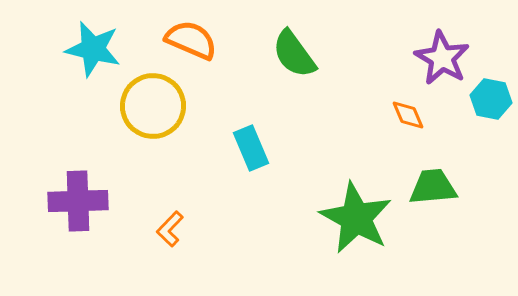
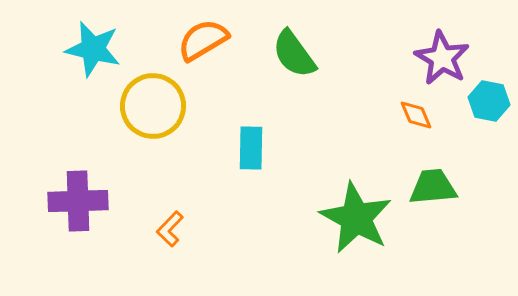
orange semicircle: moved 12 px right; rotated 54 degrees counterclockwise
cyan hexagon: moved 2 px left, 2 px down
orange diamond: moved 8 px right
cyan rectangle: rotated 24 degrees clockwise
